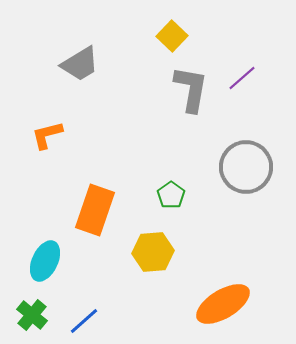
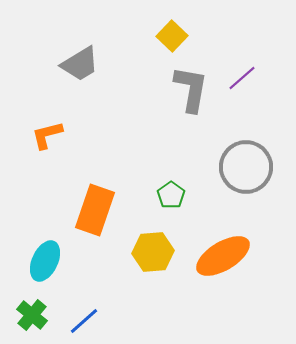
orange ellipse: moved 48 px up
